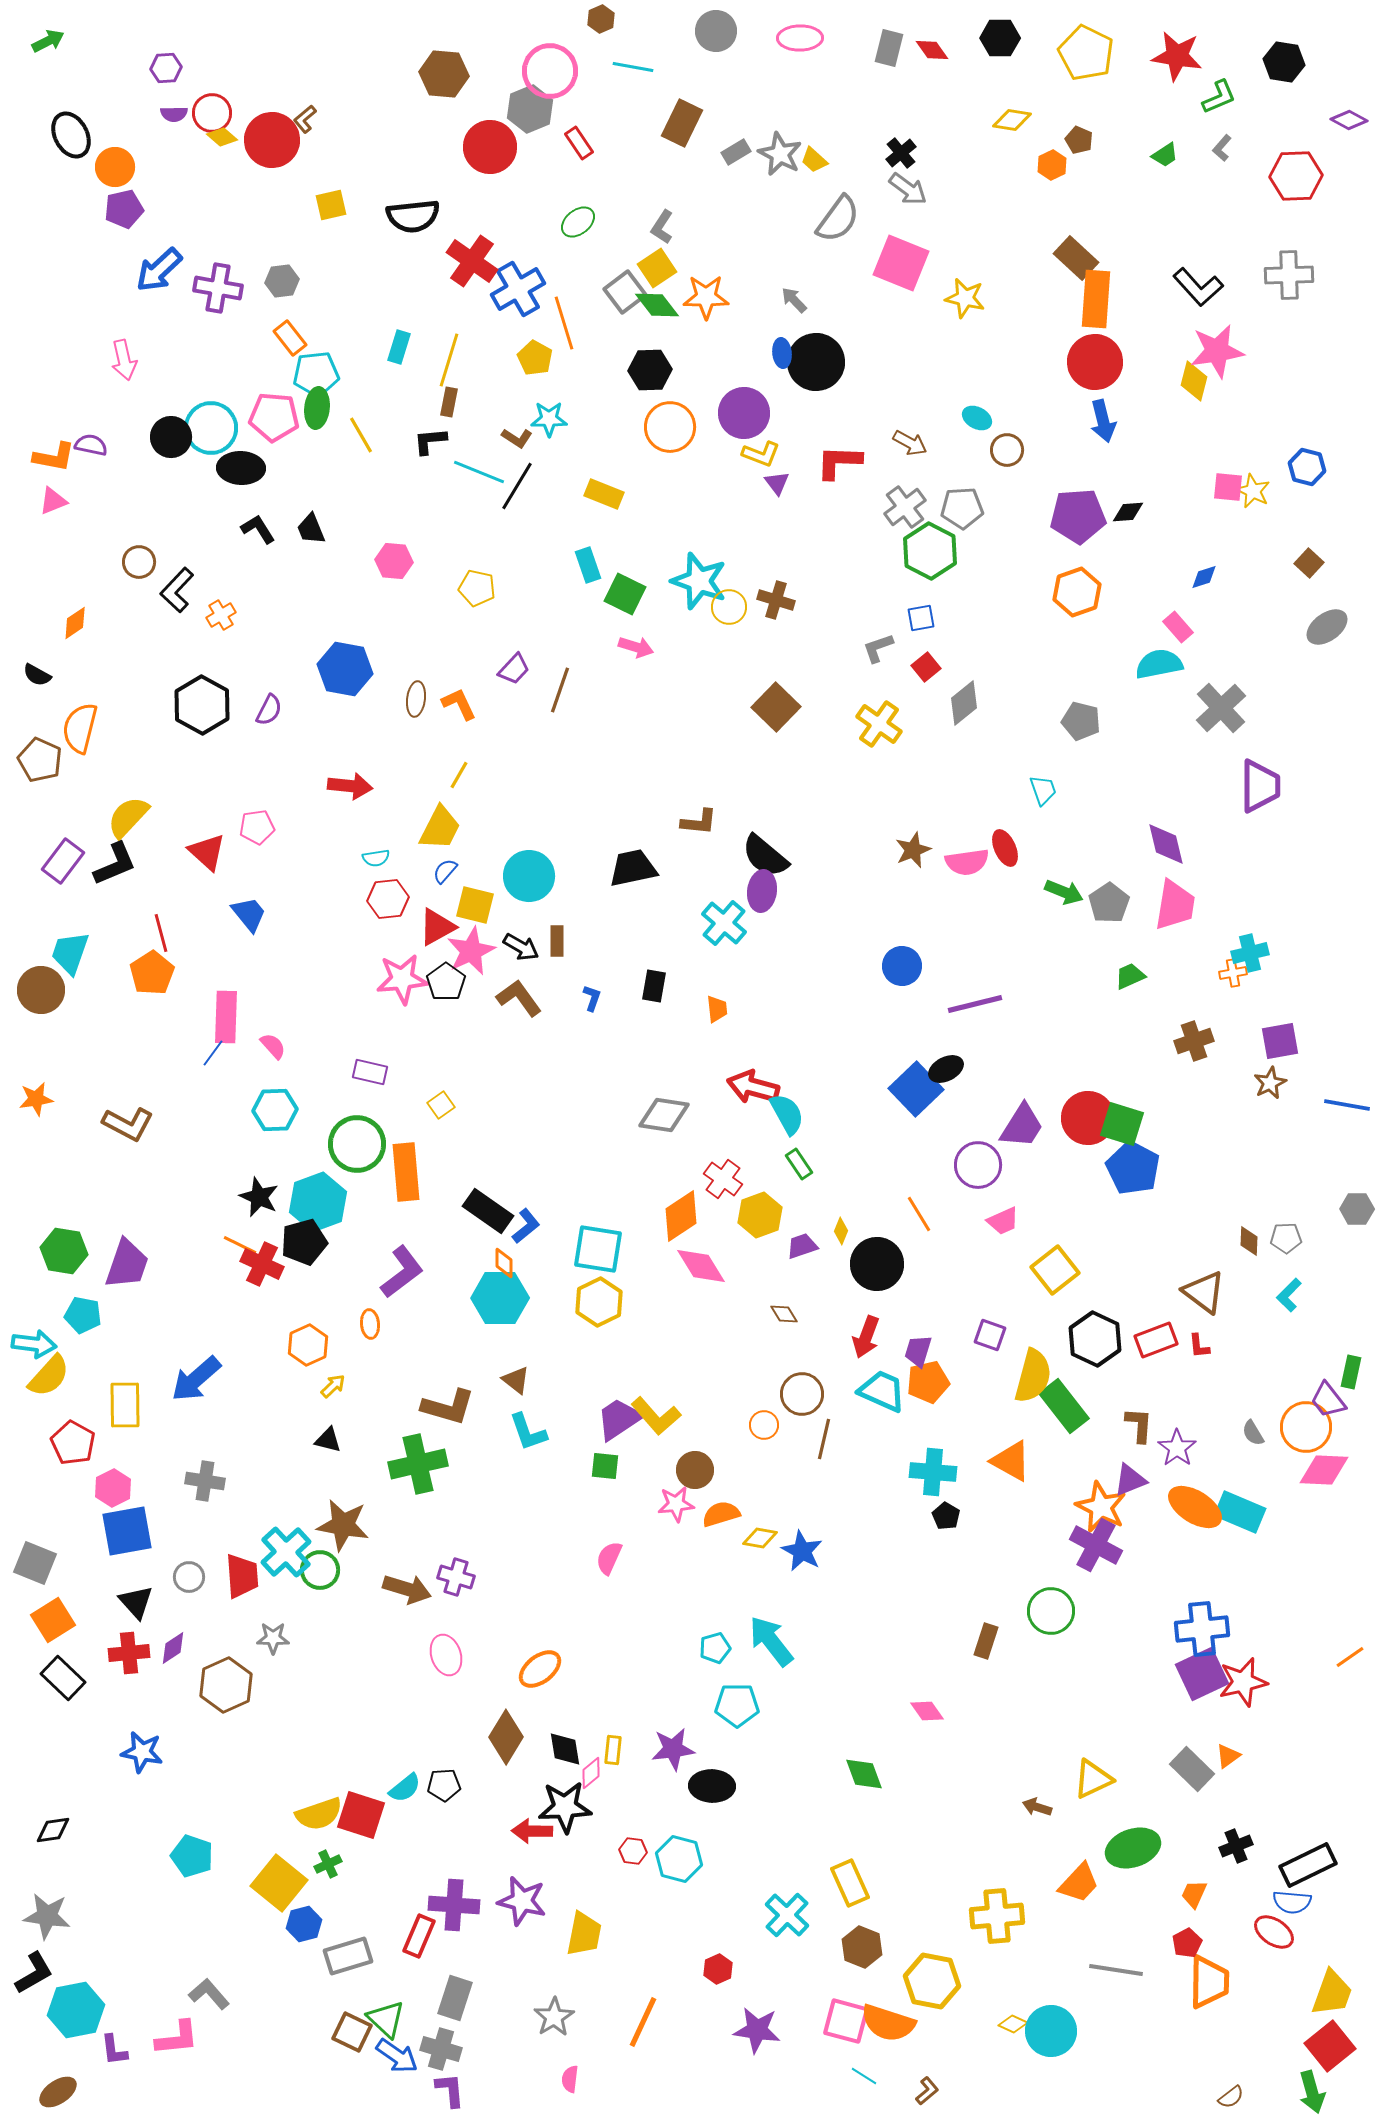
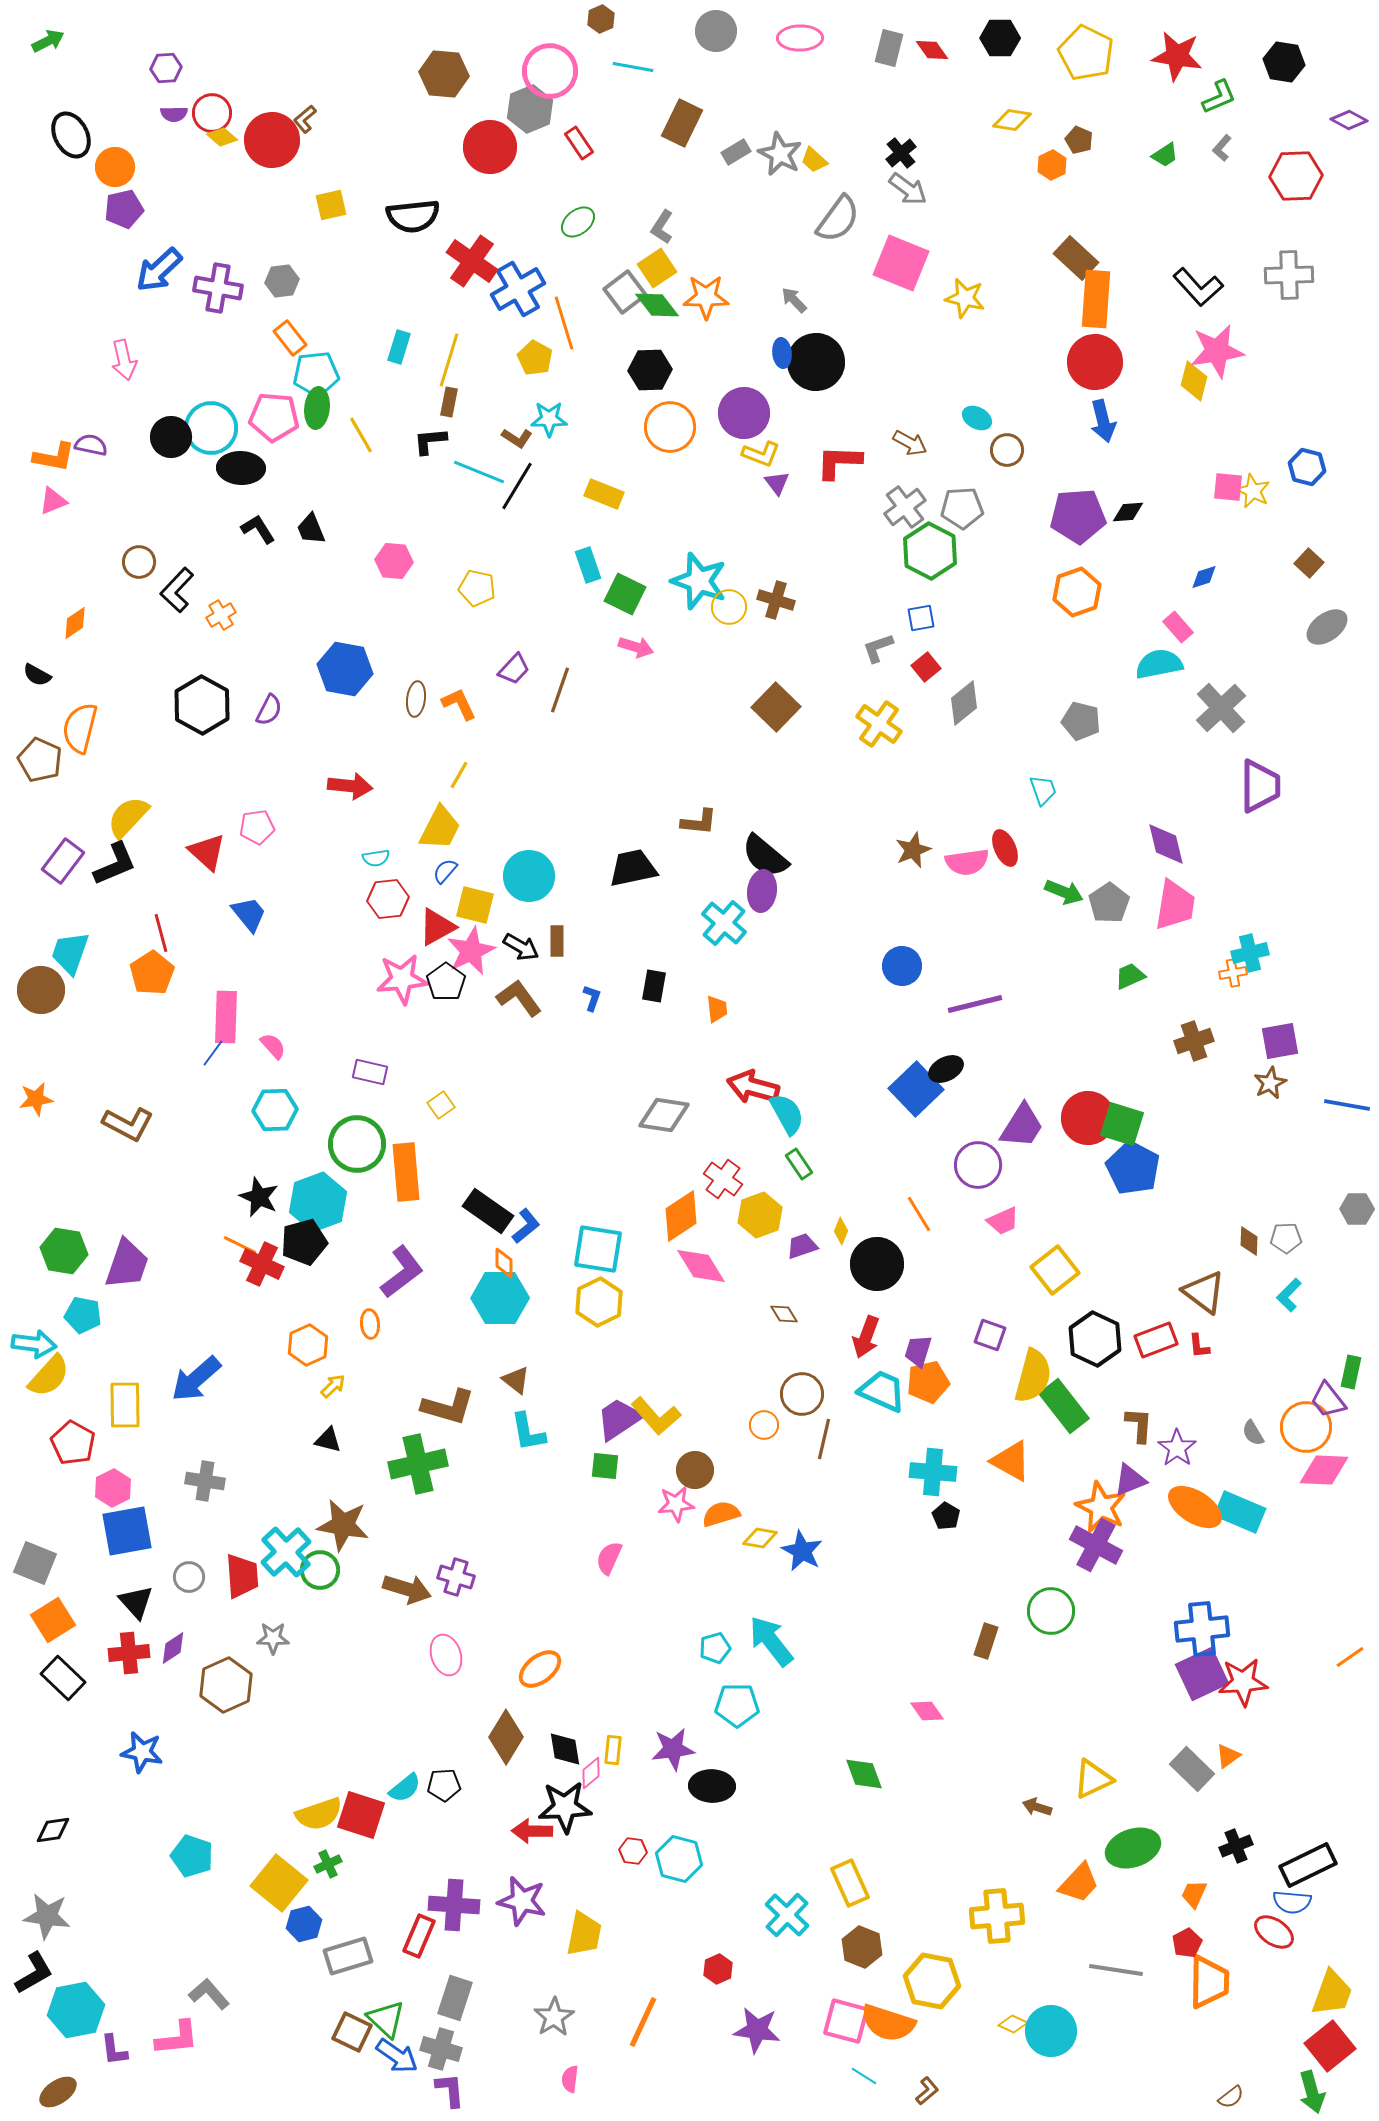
cyan L-shape at (528, 1432): rotated 9 degrees clockwise
red star at (1243, 1682): rotated 9 degrees clockwise
